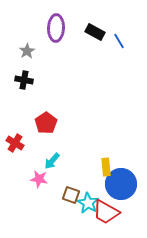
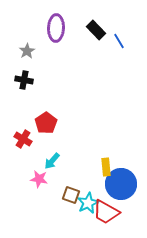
black rectangle: moved 1 px right, 2 px up; rotated 18 degrees clockwise
red cross: moved 8 px right, 4 px up
cyan star: rotated 15 degrees clockwise
